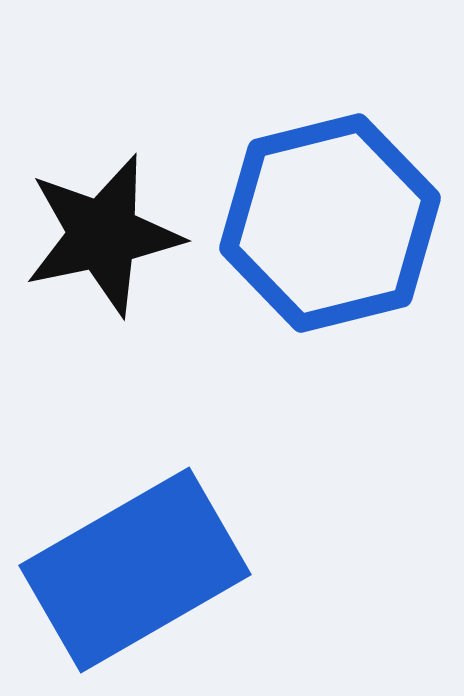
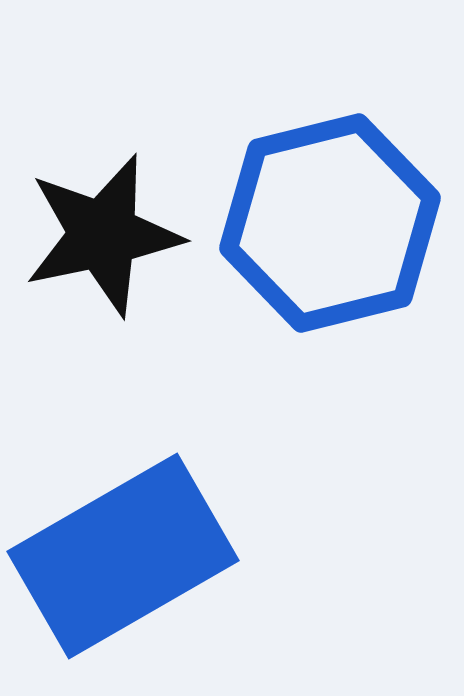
blue rectangle: moved 12 px left, 14 px up
